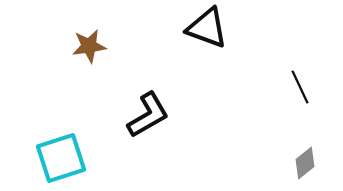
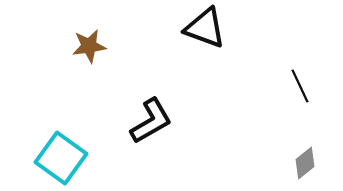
black triangle: moved 2 px left
black line: moved 1 px up
black L-shape: moved 3 px right, 6 px down
cyan square: rotated 36 degrees counterclockwise
